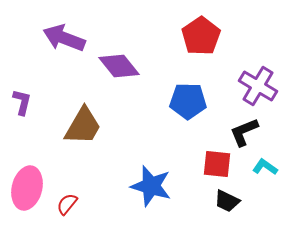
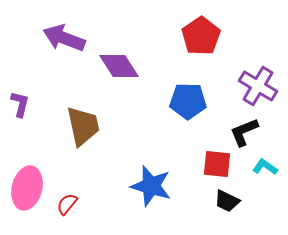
purple diamond: rotated 6 degrees clockwise
purple L-shape: moved 2 px left, 2 px down
brown trapezoid: rotated 42 degrees counterclockwise
